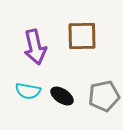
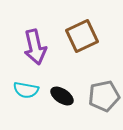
brown square: rotated 24 degrees counterclockwise
cyan semicircle: moved 2 px left, 1 px up
